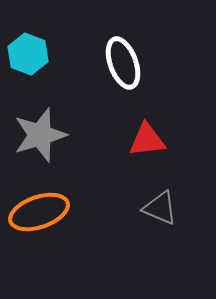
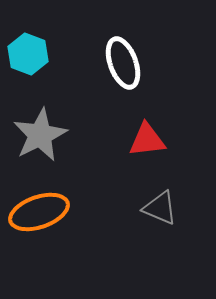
gray star: rotated 10 degrees counterclockwise
